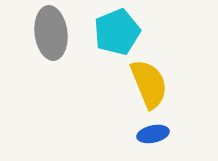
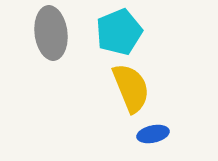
cyan pentagon: moved 2 px right
yellow semicircle: moved 18 px left, 4 px down
